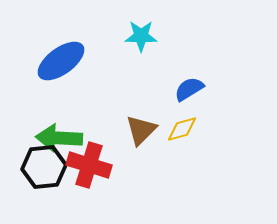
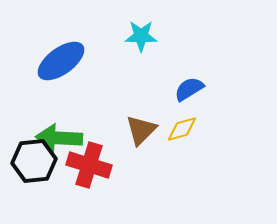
black hexagon: moved 10 px left, 6 px up
